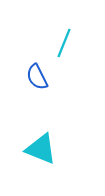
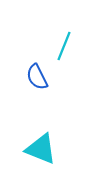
cyan line: moved 3 px down
